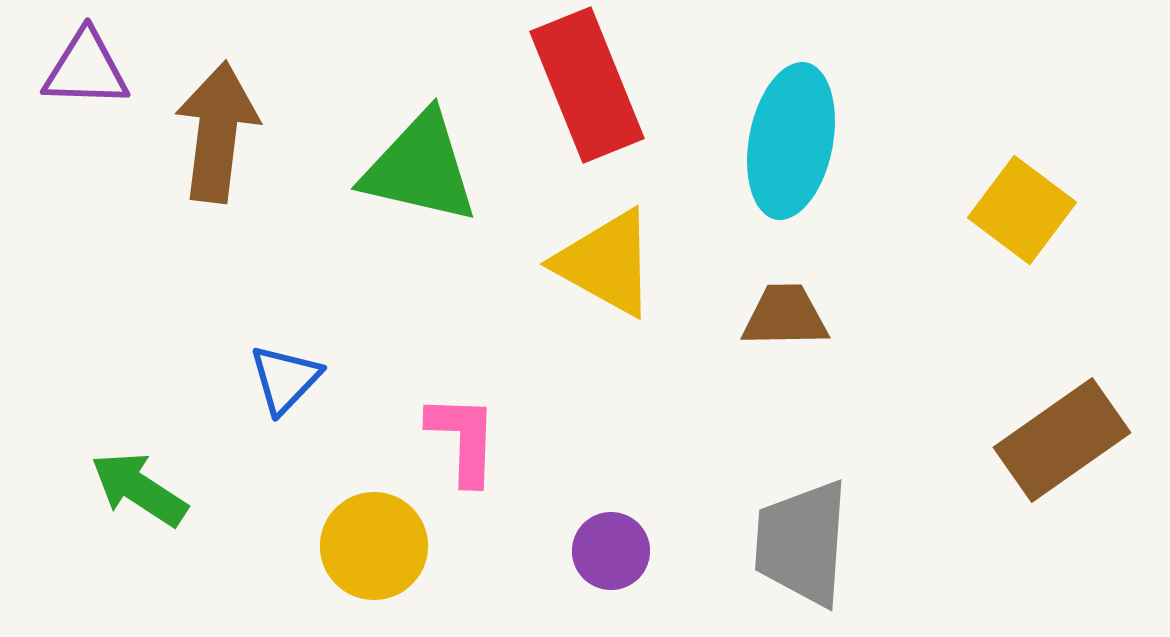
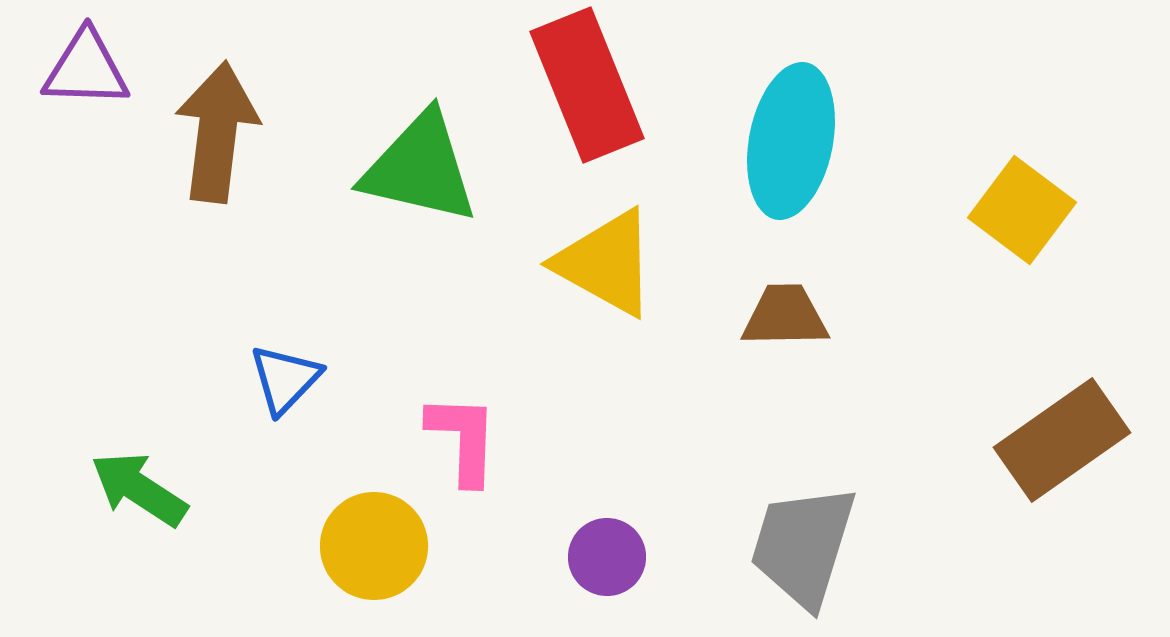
gray trapezoid: moved 1 px right, 3 px down; rotated 13 degrees clockwise
purple circle: moved 4 px left, 6 px down
